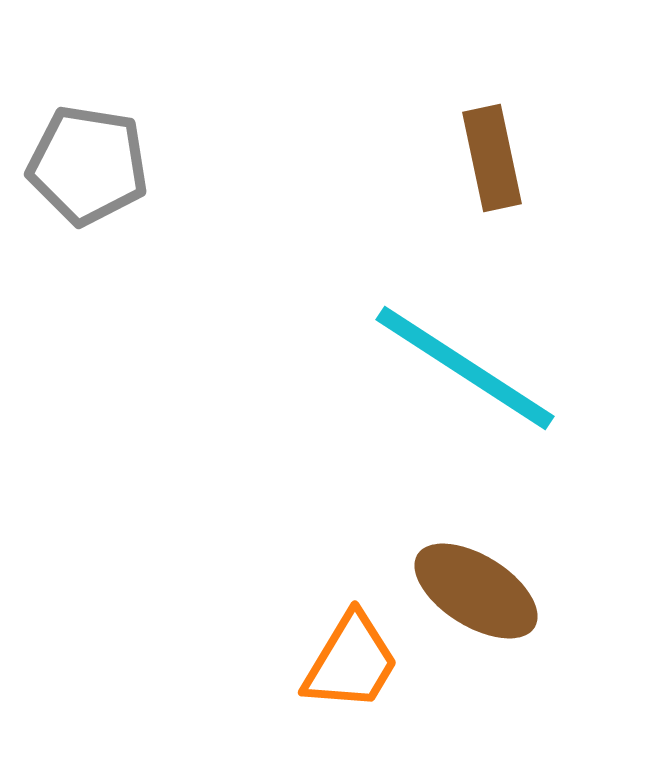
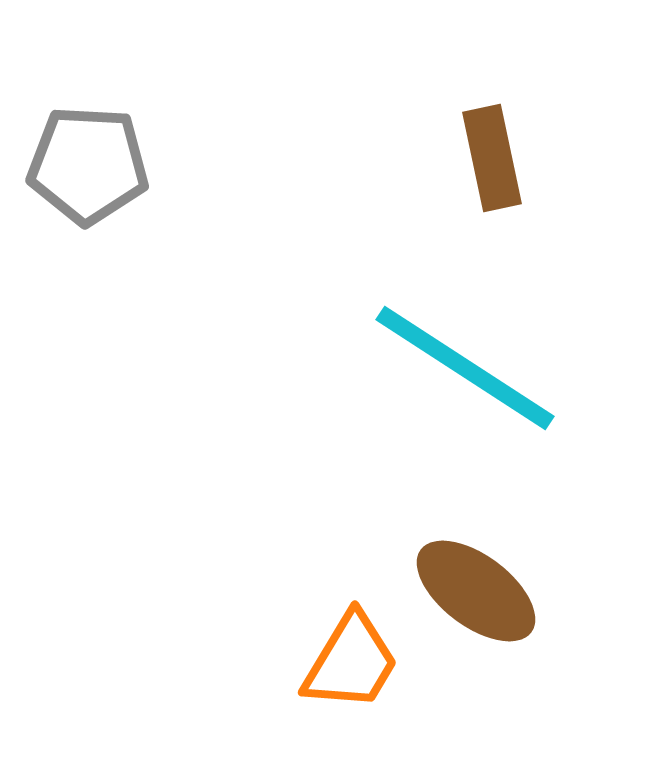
gray pentagon: rotated 6 degrees counterclockwise
brown ellipse: rotated 5 degrees clockwise
